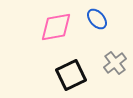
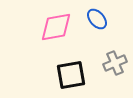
gray cross: rotated 15 degrees clockwise
black square: rotated 16 degrees clockwise
